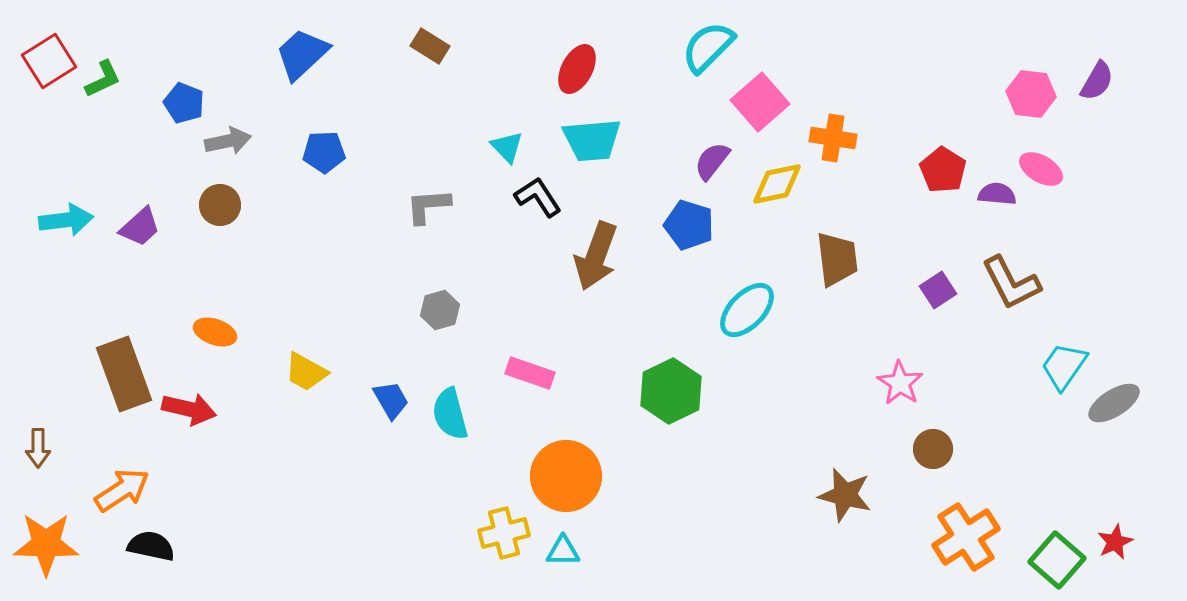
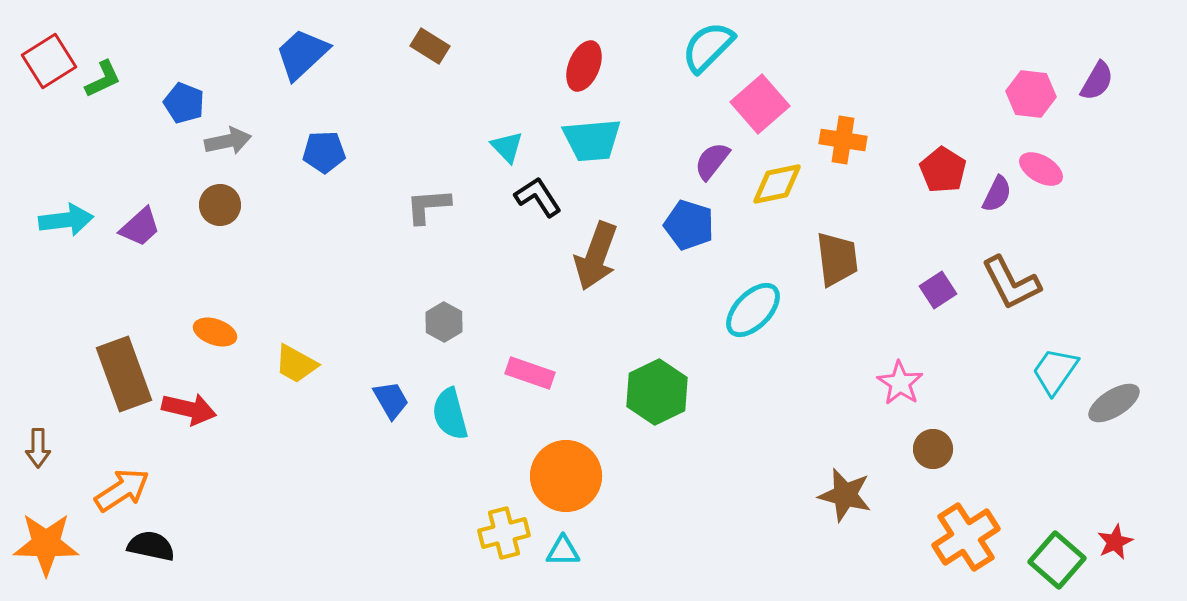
red ellipse at (577, 69): moved 7 px right, 3 px up; rotated 6 degrees counterclockwise
pink square at (760, 102): moved 2 px down
orange cross at (833, 138): moved 10 px right, 2 px down
purple semicircle at (997, 194): rotated 111 degrees clockwise
gray hexagon at (440, 310): moved 4 px right, 12 px down; rotated 15 degrees counterclockwise
cyan ellipse at (747, 310): moved 6 px right
cyan trapezoid at (1064, 366): moved 9 px left, 5 px down
yellow trapezoid at (306, 372): moved 10 px left, 8 px up
green hexagon at (671, 391): moved 14 px left, 1 px down
